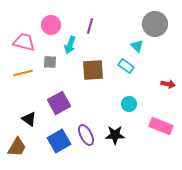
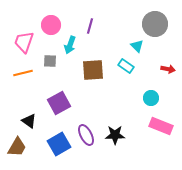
pink trapezoid: rotated 85 degrees counterclockwise
gray square: moved 1 px up
red arrow: moved 15 px up
cyan circle: moved 22 px right, 6 px up
black triangle: moved 2 px down
blue square: moved 3 px down
